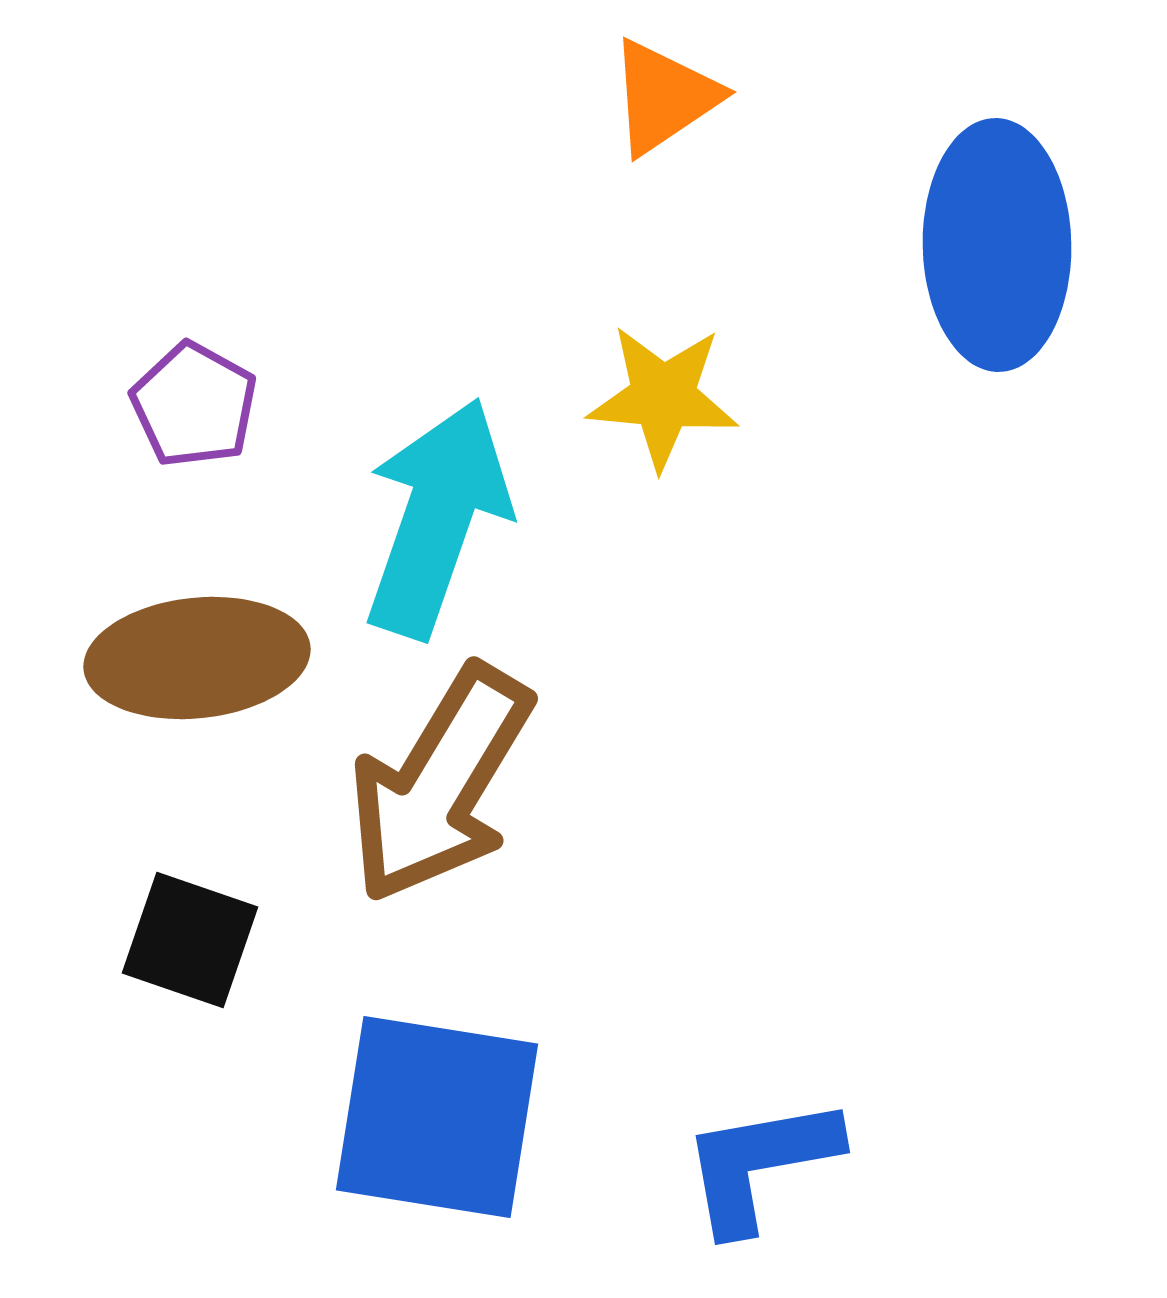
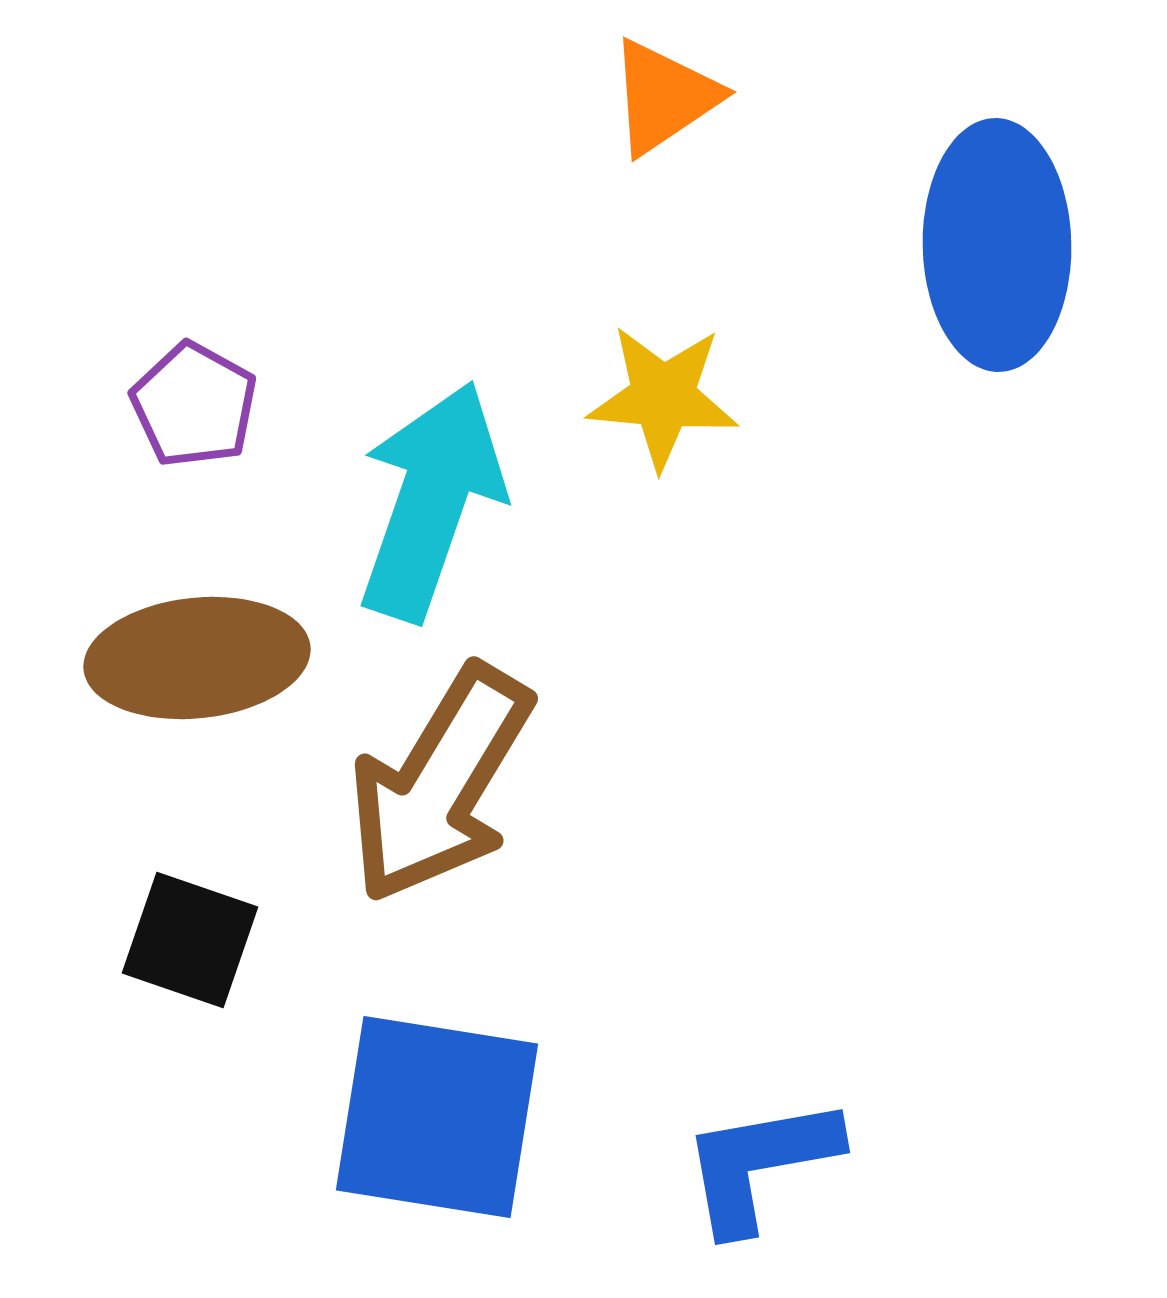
cyan arrow: moved 6 px left, 17 px up
